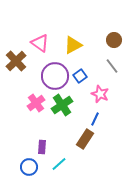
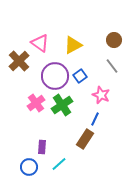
brown cross: moved 3 px right
pink star: moved 1 px right, 1 px down
